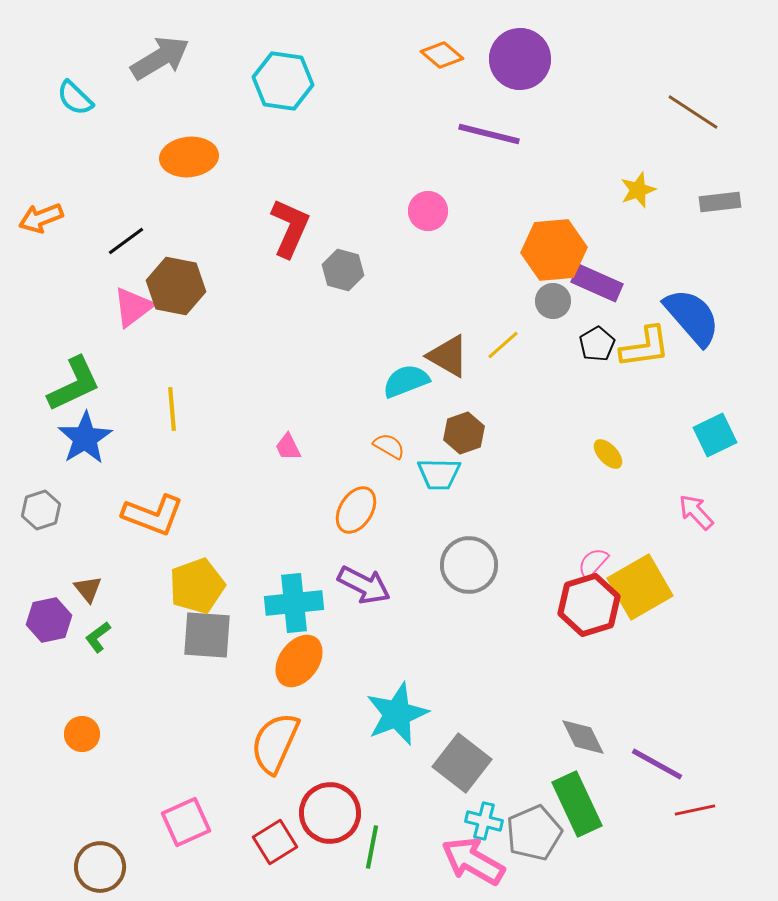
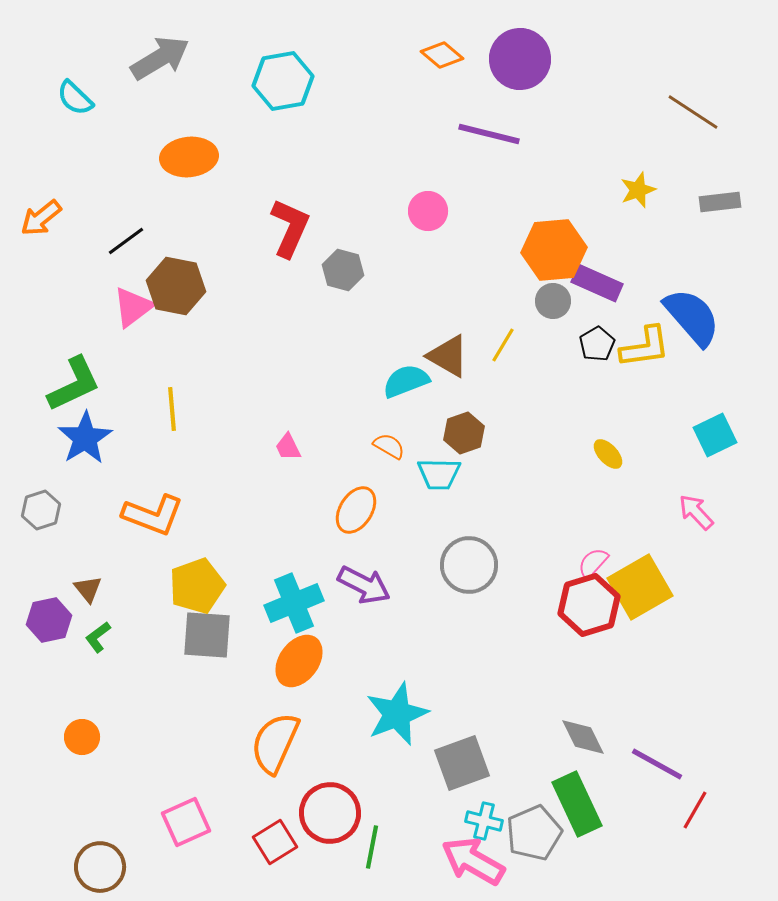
cyan hexagon at (283, 81): rotated 18 degrees counterclockwise
orange arrow at (41, 218): rotated 18 degrees counterclockwise
yellow line at (503, 345): rotated 18 degrees counterclockwise
cyan cross at (294, 603): rotated 16 degrees counterclockwise
orange circle at (82, 734): moved 3 px down
gray square at (462, 763): rotated 32 degrees clockwise
red line at (695, 810): rotated 48 degrees counterclockwise
